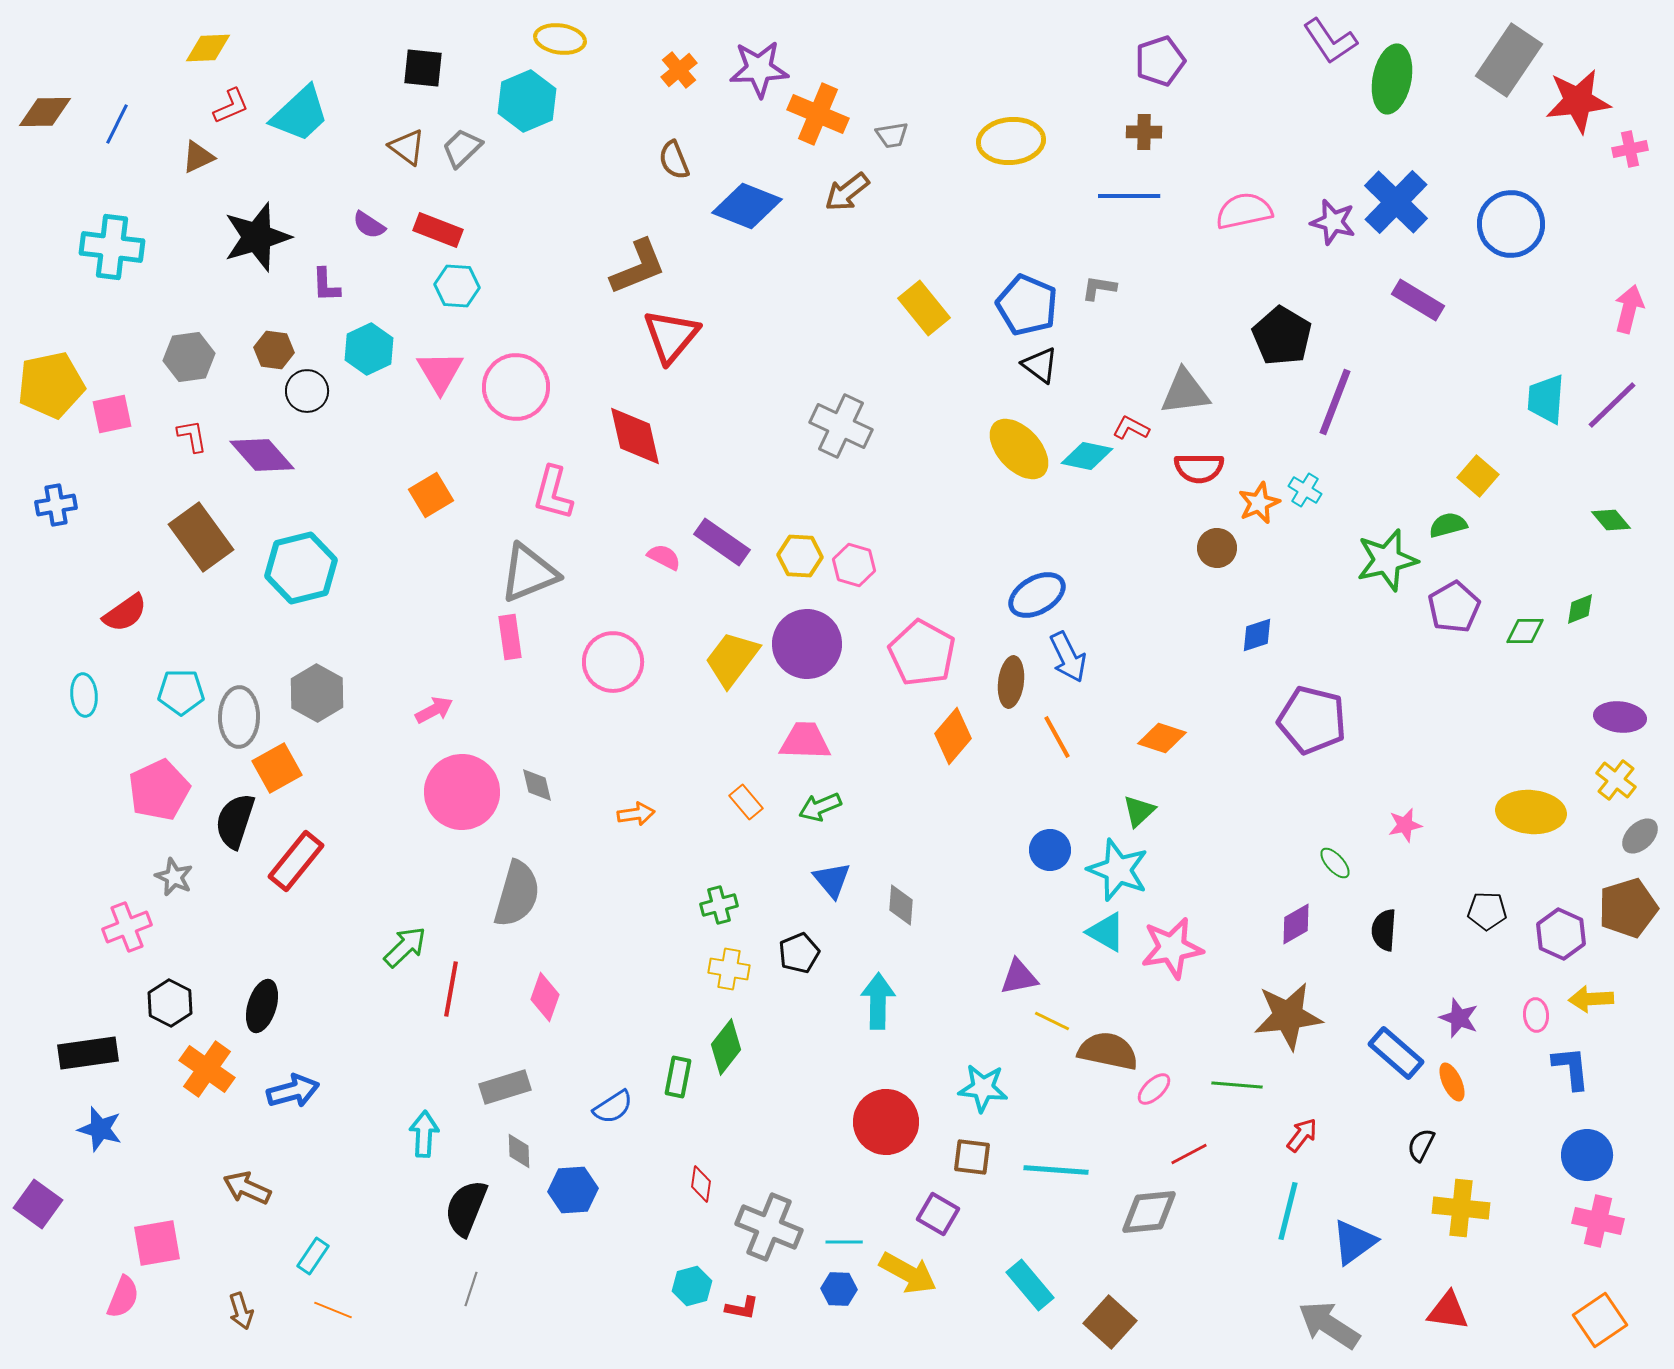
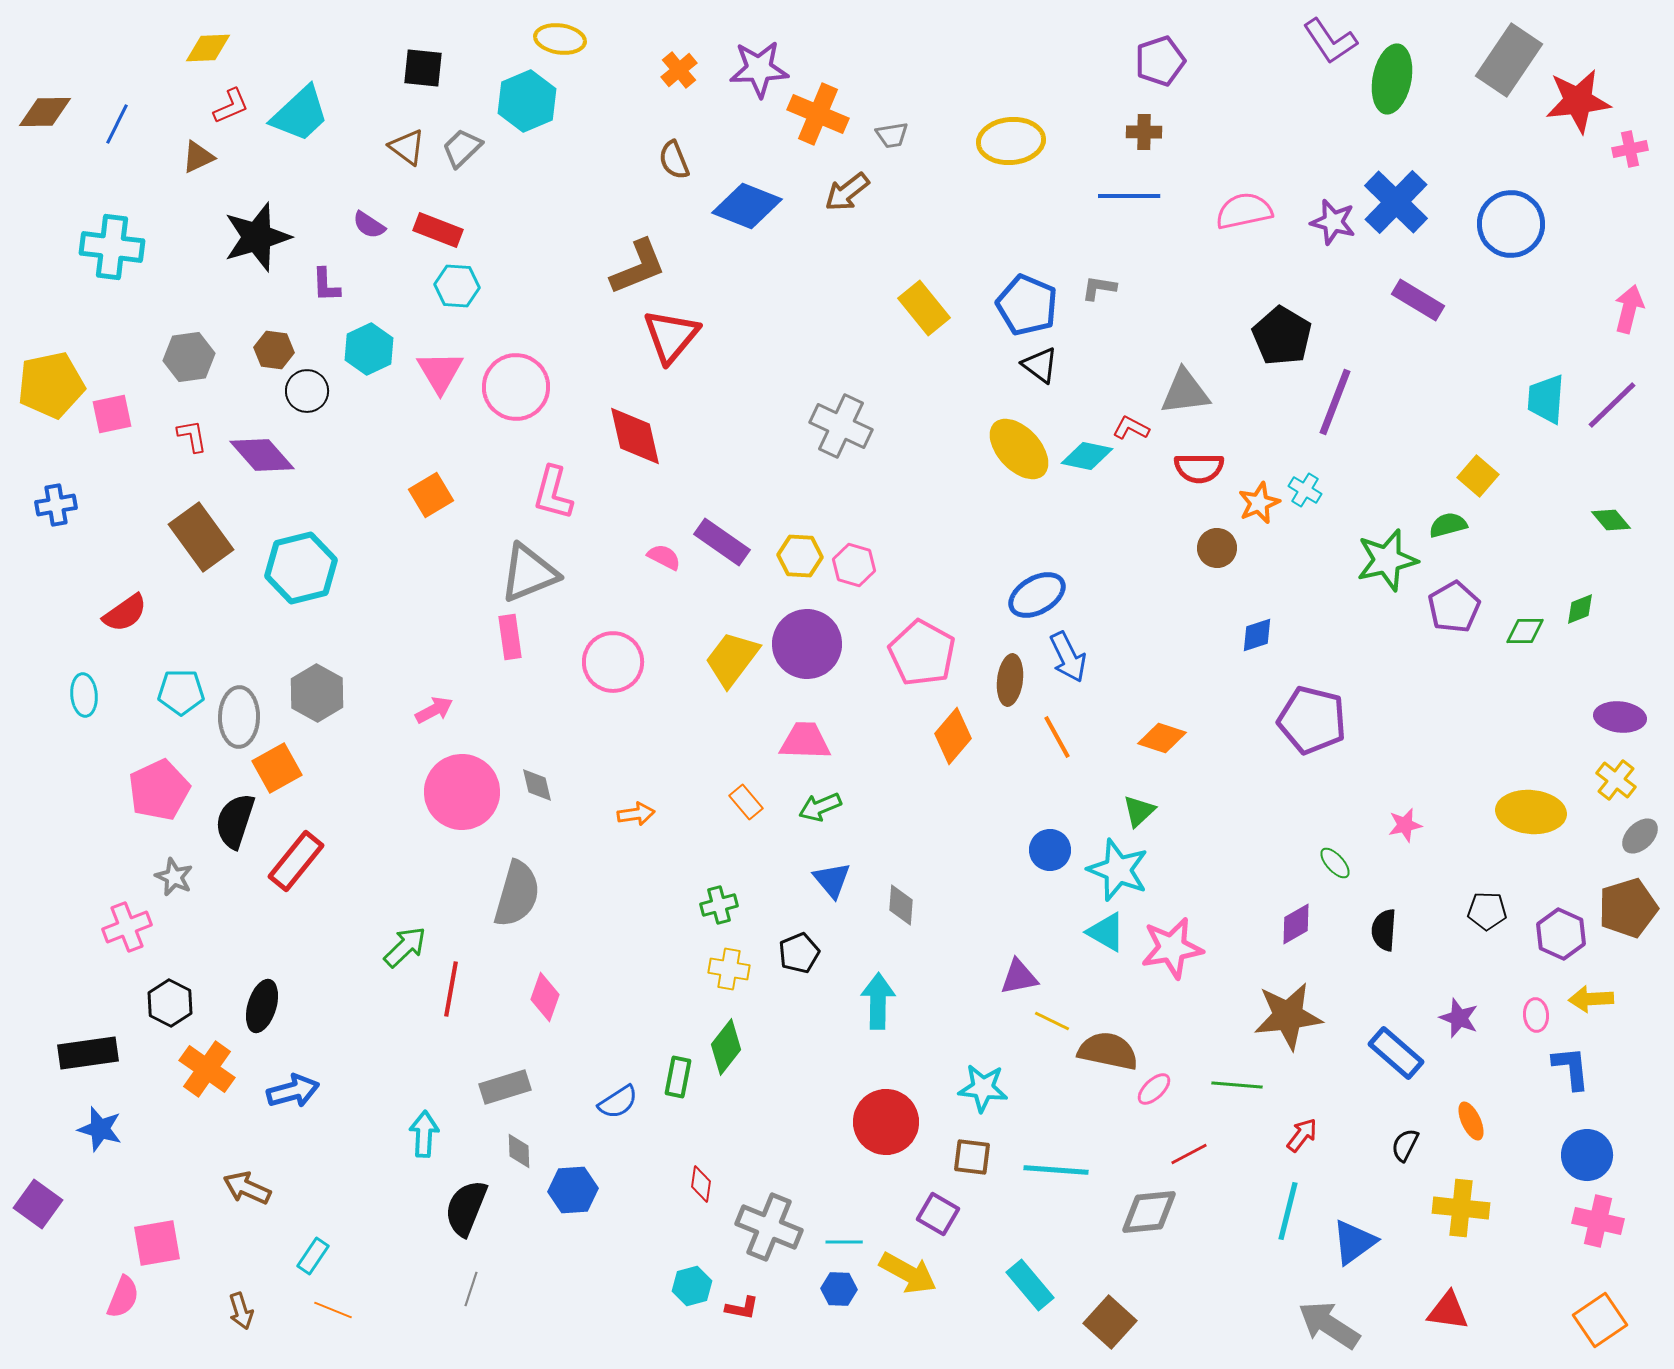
brown ellipse at (1011, 682): moved 1 px left, 2 px up
orange ellipse at (1452, 1082): moved 19 px right, 39 px down
blue semicircle at (613, 1107): moved 5 px right, 5 px up
black semicircle at (1421, 1145): moved 16 px left
